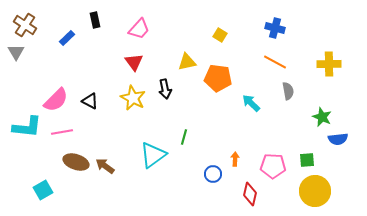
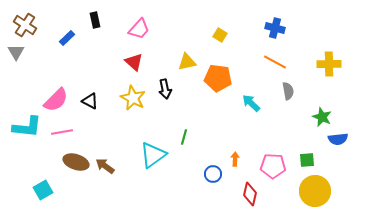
red triangle: rotated 12 degrees counterclockwise
